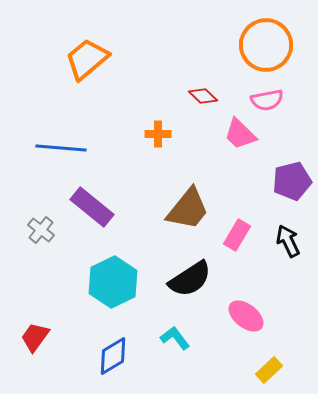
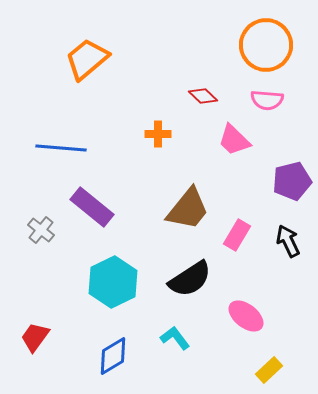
pink semicircle: rotated 16 degrees clockwise
pink trapezoid: moved 6 px left, 6 px down
